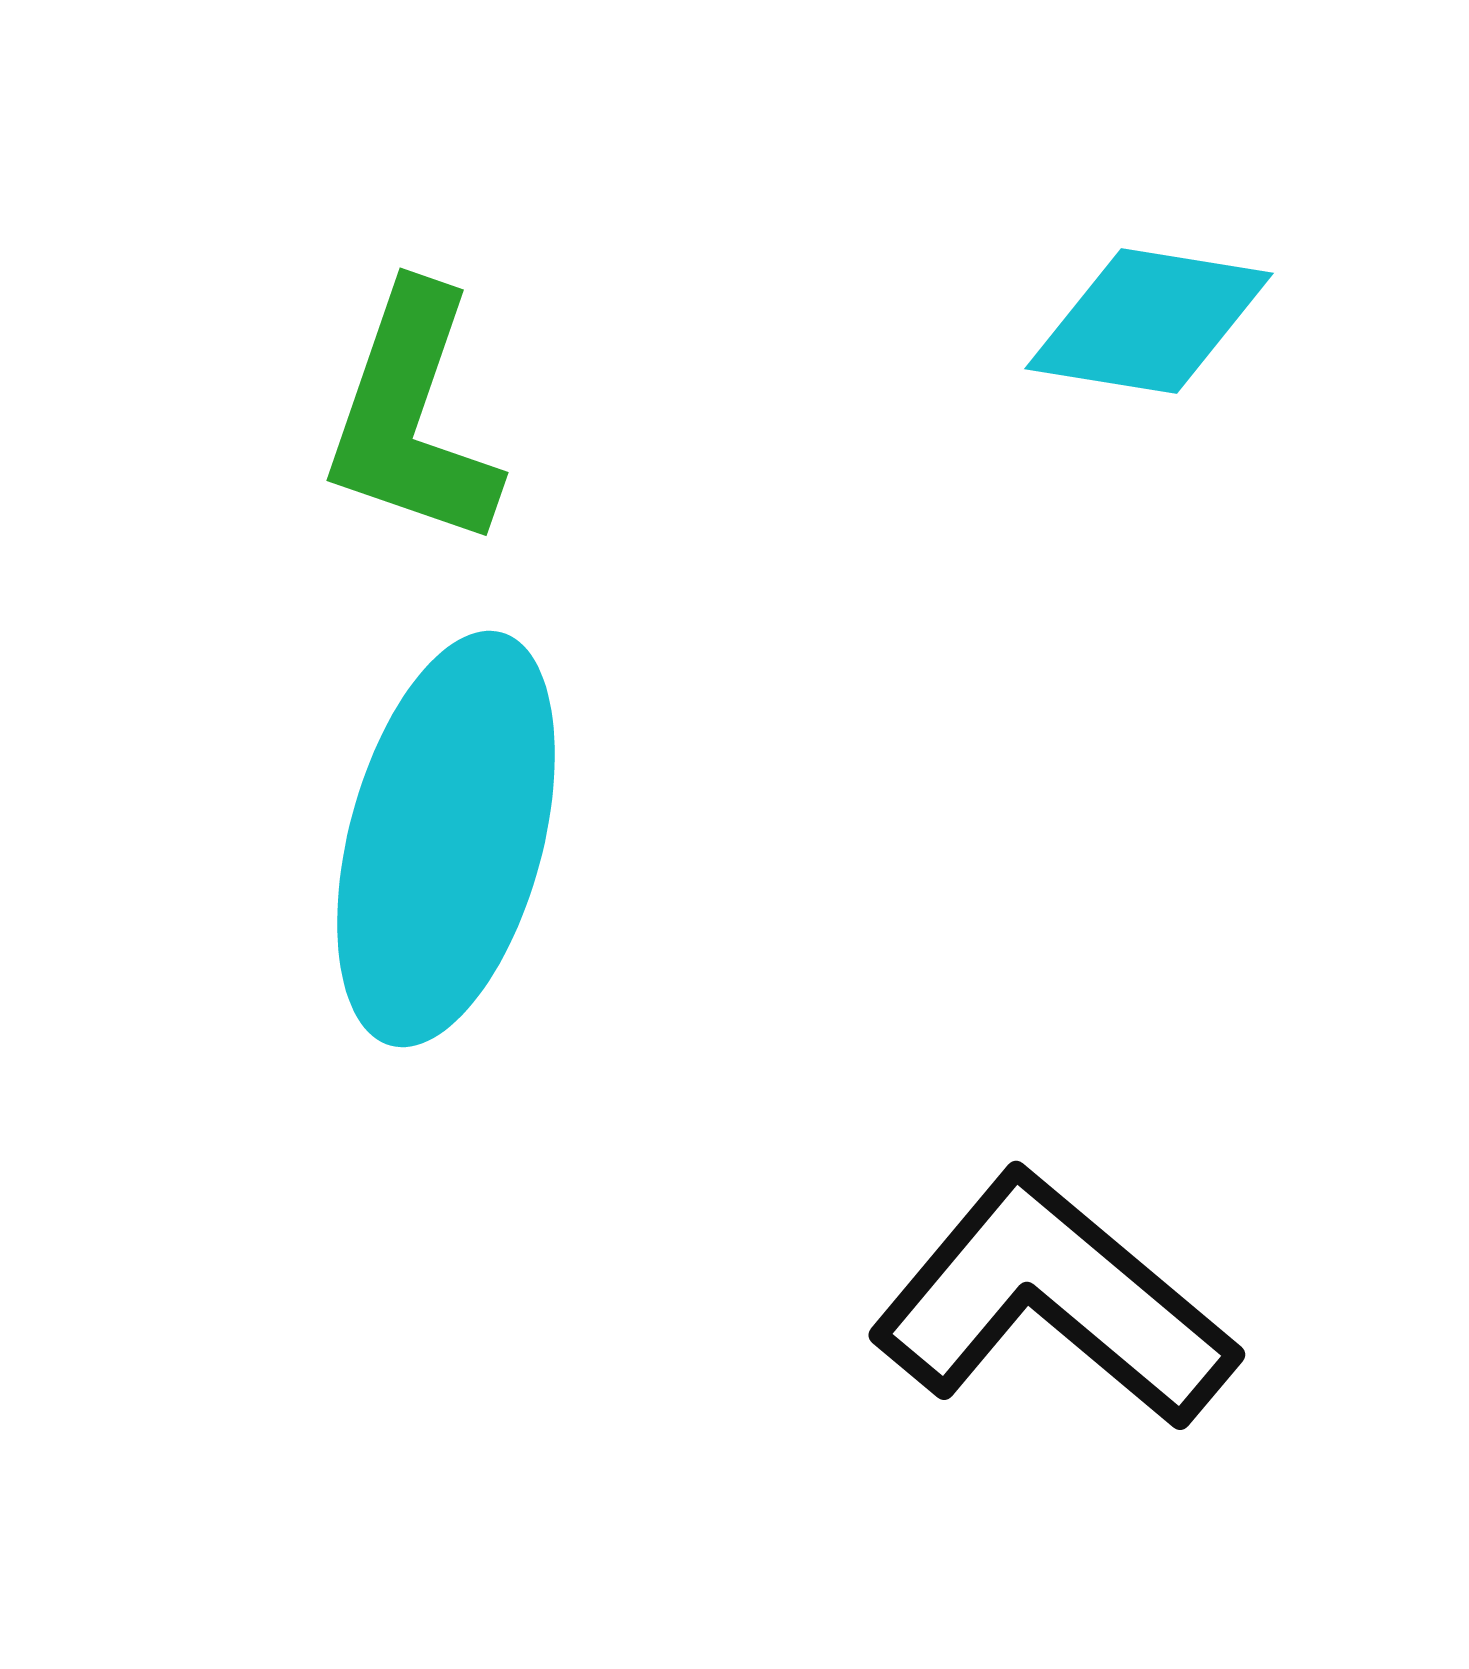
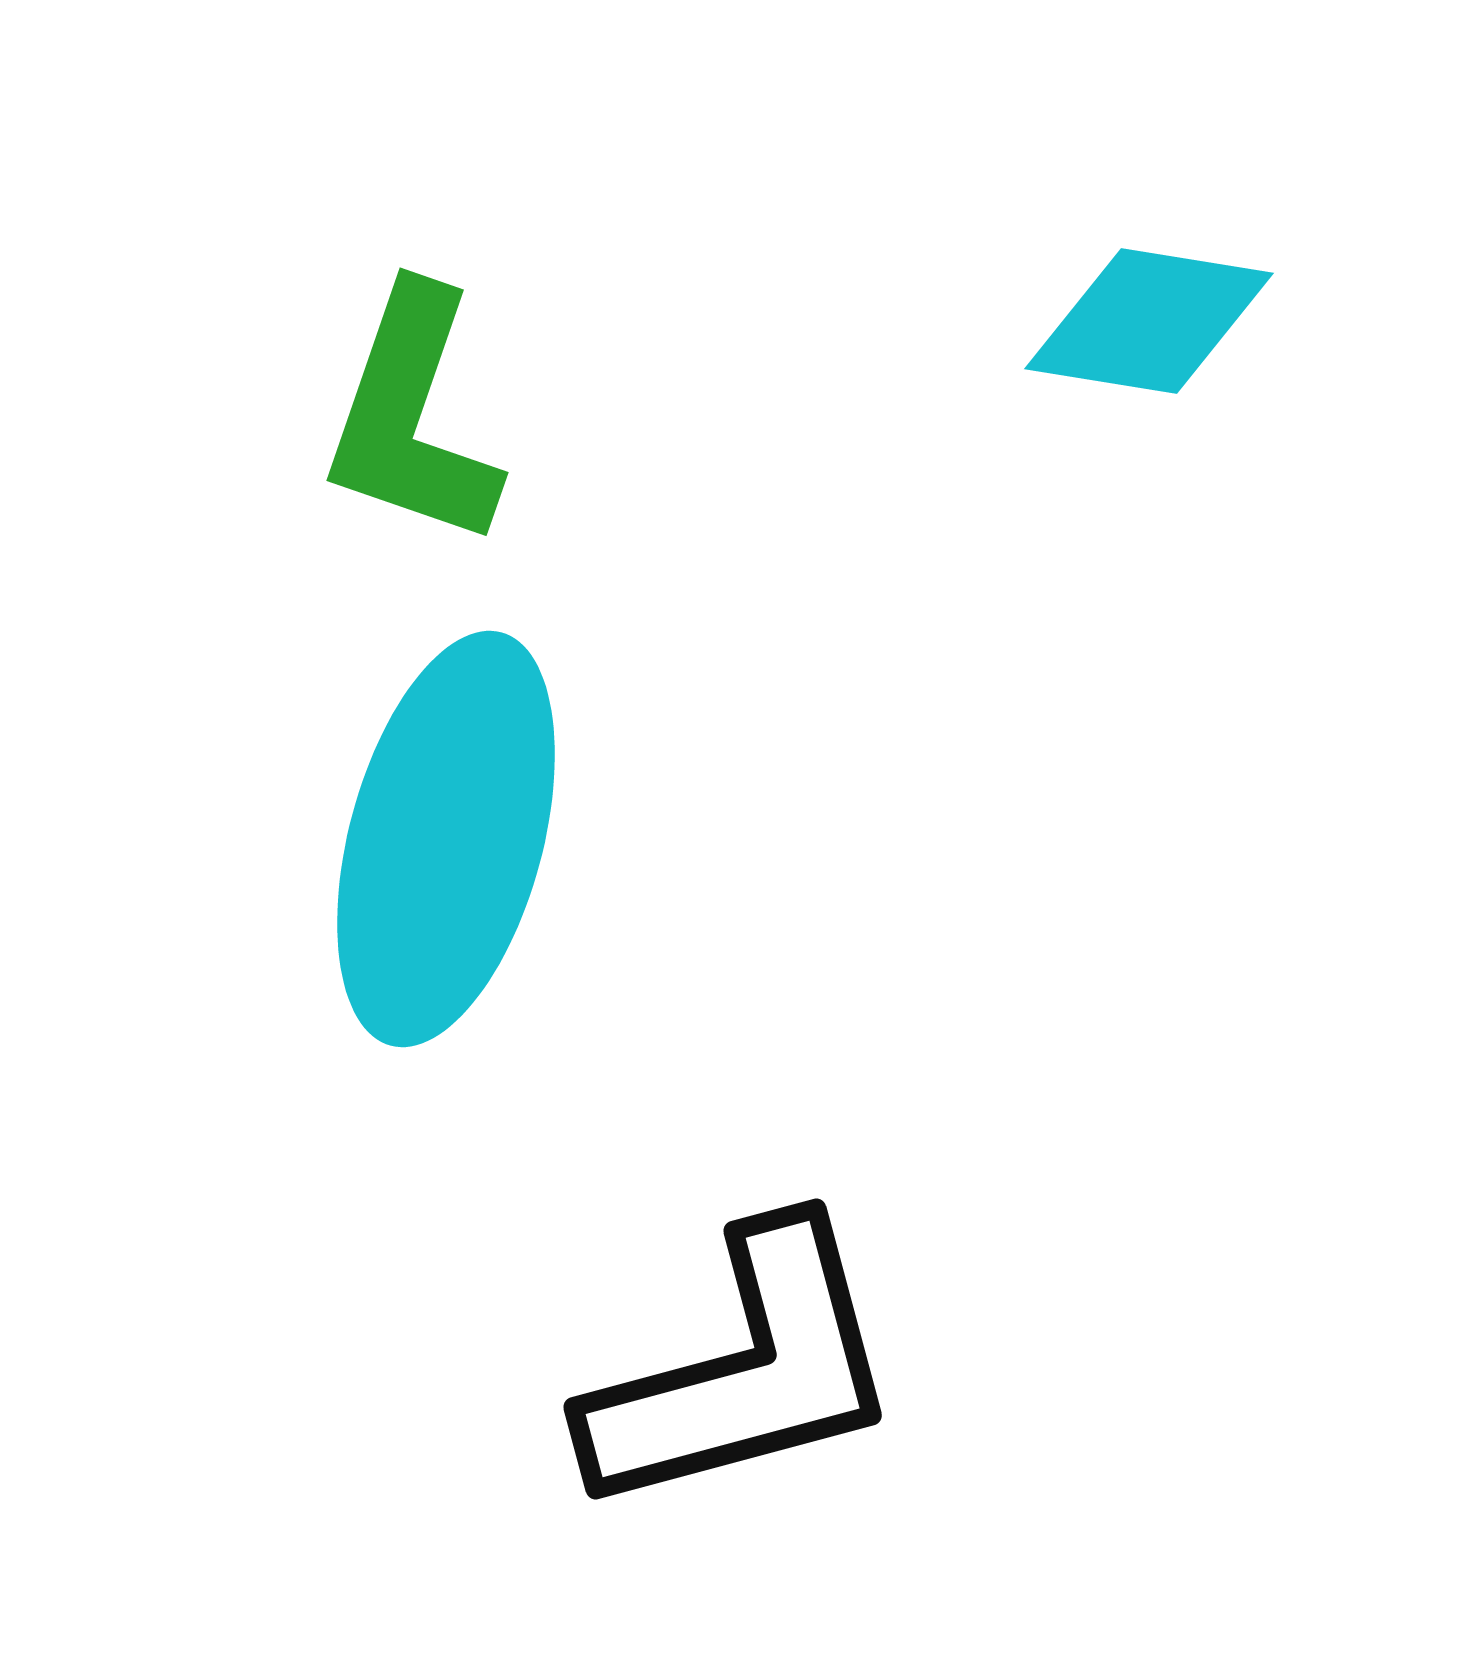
black L-shape: moved 309 px left, 70 px down; rotated 125 degrees clockwise
